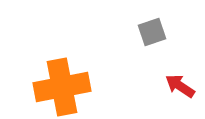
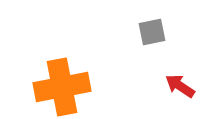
gray square: rotated 8 degrees clockwise
